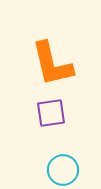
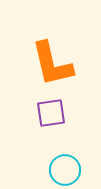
cyan circle: moved 2 px right
